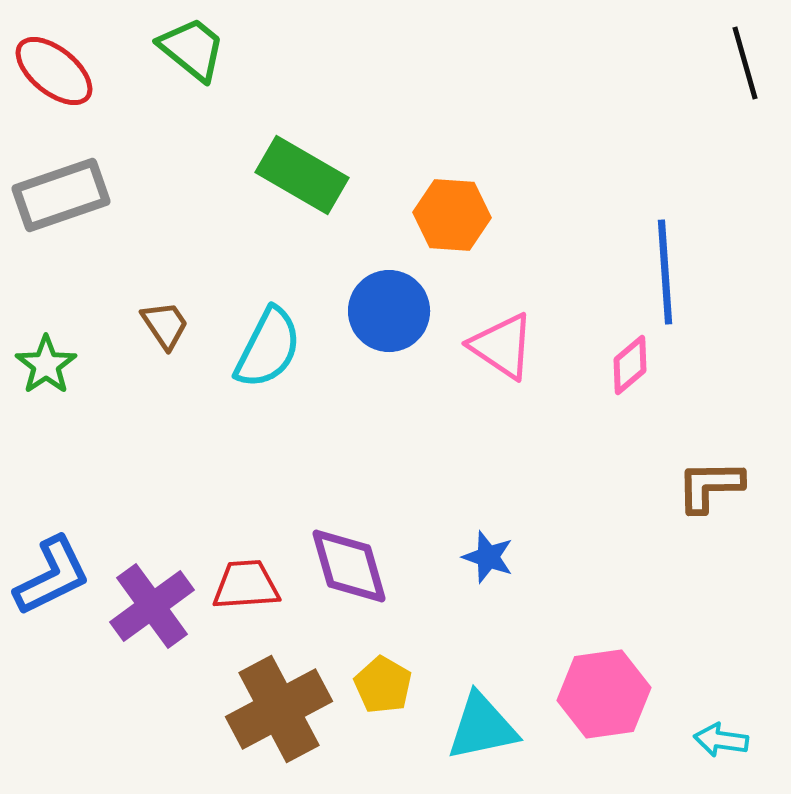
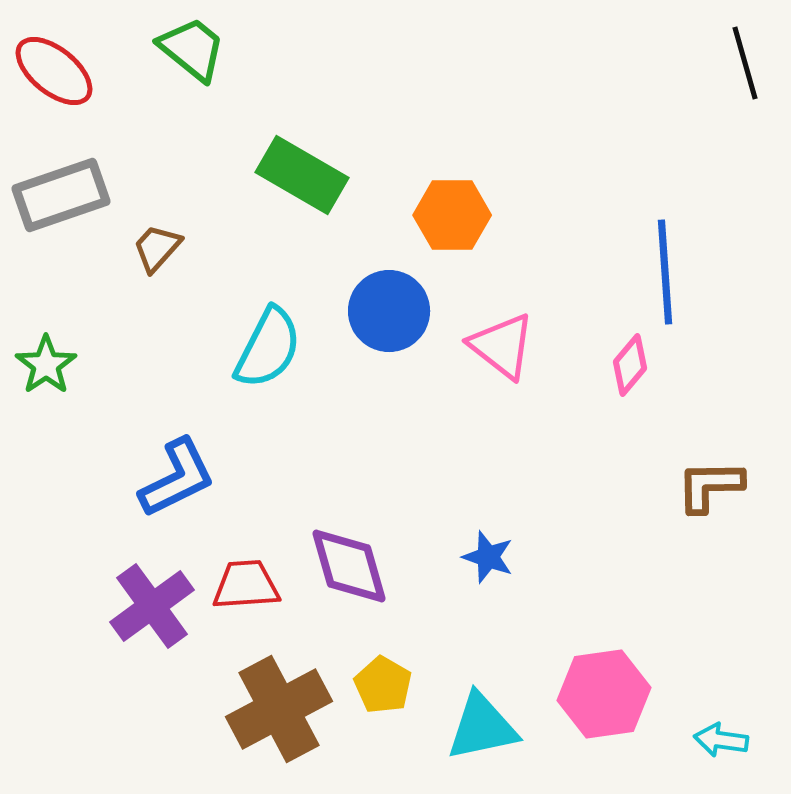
orange hexagon: rotated 4 degrees counterclockwise
brown trapezoid: moved 8 px left, 77 px up; rotated 104 degrees counterclockwise
pink triangle: rotated 4 degrees clockwise
pink diamond: rotated 10 degrees counterclockwise
blue L-shape: moved 125 px right, 98 px up
